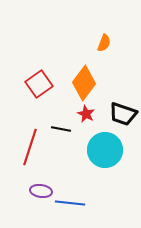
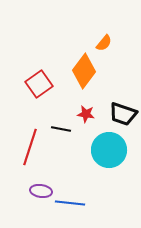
orange semicircle: rotated 18 degrees clockwise
orange diamond: moved 12 px up
red star: rotated 18 degrees counterclockwise
cyan circle: moved 4 px right
